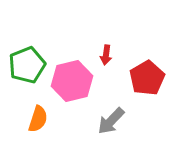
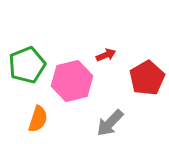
red arrow: rotated 120 degrees counterclockwise
gray arrow: moved 1 px left, 2 px down
